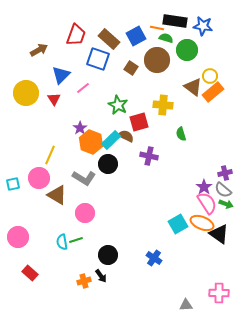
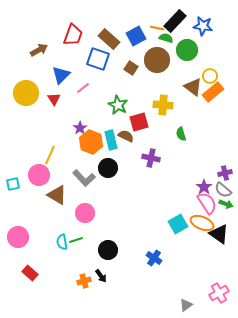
black rectangle at (175, 21): rotated 55 degrees counterclockwise
red trapezoid at (76, 35): moved 3 px left
cyan rectangle at (111, 140): rotated 60 degrees counterclockwise
purple cross at (149, 156): moved 2 px right, 2 px down
black circle at (108, 164): moved 4 px down
pink circle at (39, 178): moved 3 px up
gray L-shape at (84, 178): rotated 15 degrees clockwise
black circle at (108, 255): moved 5 px up
pink cross at (219, 293): rotated 30 degrees counterclockwise
gray triangle at (186, 305): rotated 32 degrees counterclockwise
